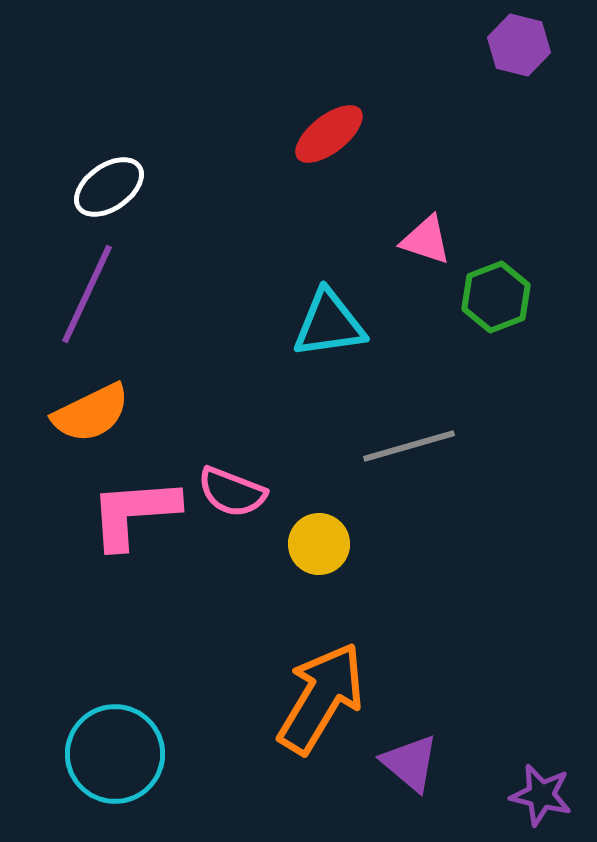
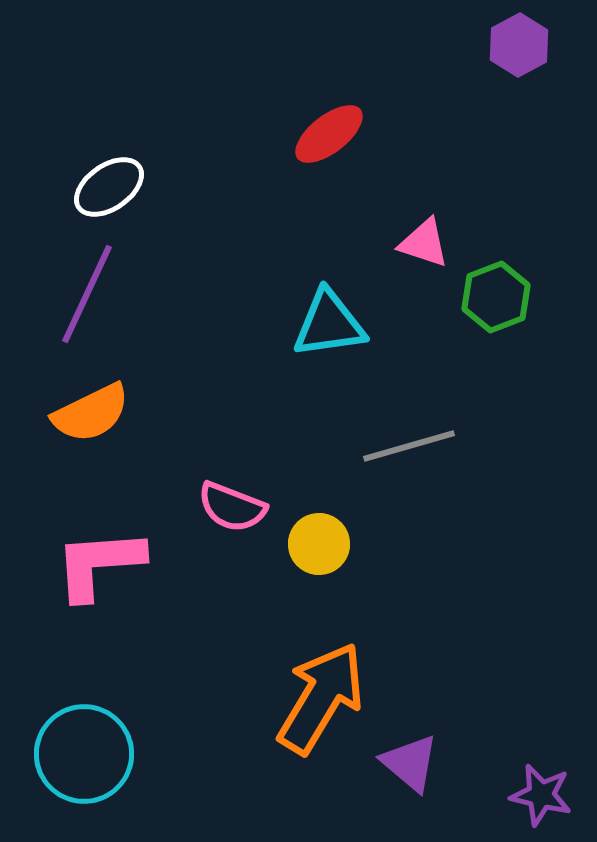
purple hexagon: rotated 18 degrees clockwise
pink triangle: moved 2 px left, 3 px down
pink semicircle: moved 15 px down
pink L-shape: moved 35 px left, 51 px down
cyan circle: moved 31 px left
